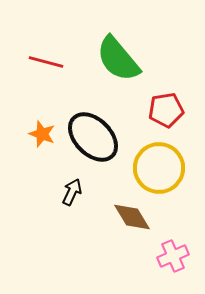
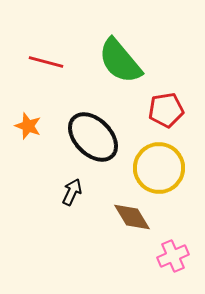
green semicircle: moved 2 px right, 2 px down
orange star: moved 14 px left, 8 px up
